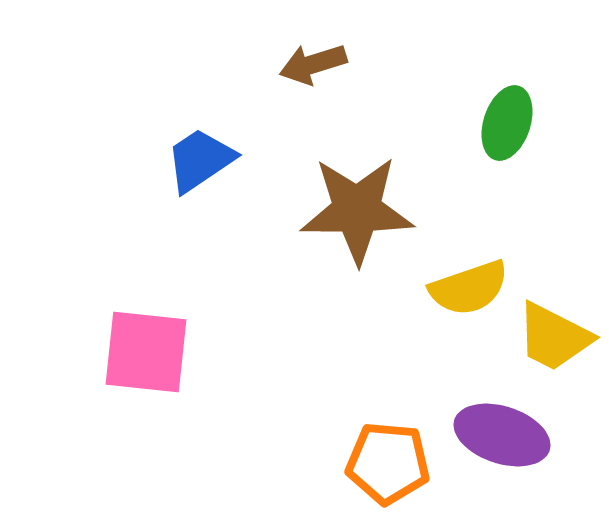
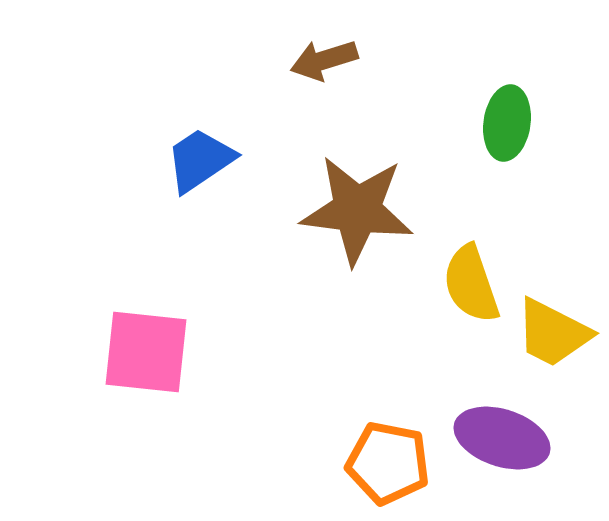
brown arrow: moved 11 px right, 4 px up
green ellipse: rotated 10 degrees counterclockwise
brown star: rotated 7 degrees clockwise
yellow semicircle: moved 2 px right, 4 px up; rotated 90 degrees clockwise
yellow trapezoid: moved 1 px left, 4 px up
purple ellipse: moved 3 px down
orange pentagon: rotated 6 degrees clockwise
